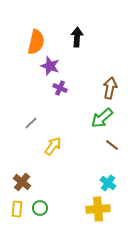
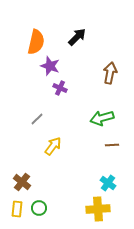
black arrow: rotated 42 degrees clockwise
brown arrow: moved 15 px up
green arrow: rotated 25 degrees clockwise
gray line: moved 6 px right, 4 px up
brown line: rotated 40 degrees counterclockwise
green circle: moved 1 px left
